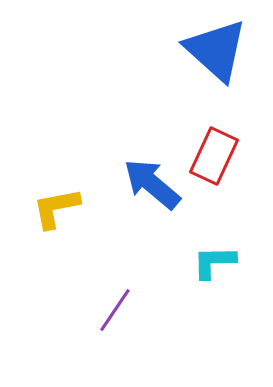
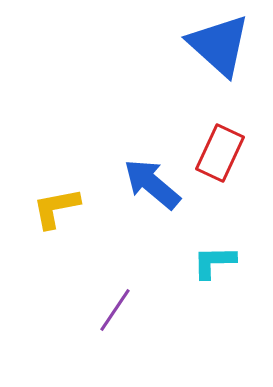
blue triangle: moved 3 px right, 5 px up
red rectangle: moved 6 px right, 3 px up
